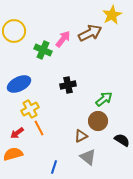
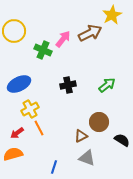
green arrow: moved 3 px right, 14 px up
brown circle: moved 1 px right, 1 px down
gray triangle: moved 1 px left, 1 px down; rotated 18 degrees counterclockwise
